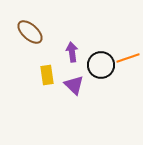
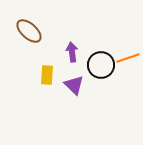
brown ellipse: moved 1 px left, 1 px up
yellow rectangle: rotated 12 degrees clockwise
